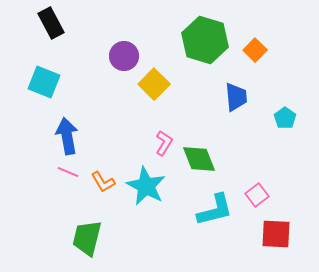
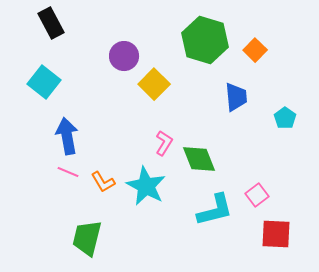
cyan square: rotated 16 degrees clockwise
